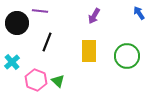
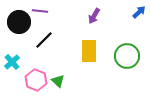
blue arrow: moved 1 px up; rotated 80 degrees clockwise
black circle: moved 2 px right, 1 px up
black line: moved 3 px left, 2 px up; rotated 24 degrees clockwise
